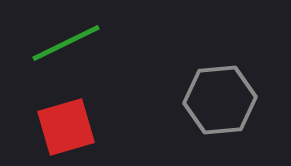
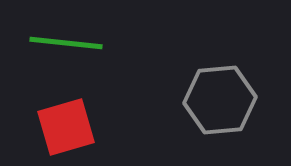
green line: rotated 32 degrees clockwise
